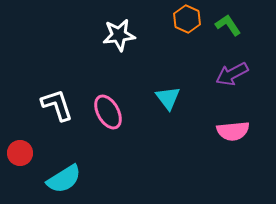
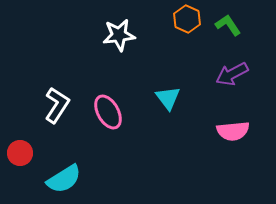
white L-shape: rotated 51 degrees clockwise
